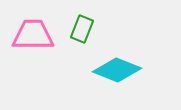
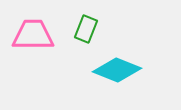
green rectangle: moved 4 px right
